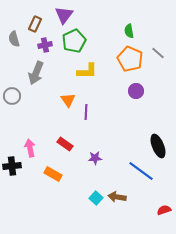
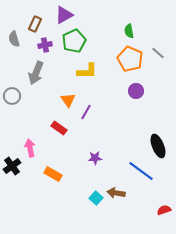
purple triangle: rotated 24 degrees clockwise
purple line: rotated 28 degrees clockwise
red rectangle: moved 6 px left, 16 px up
black cross: rotated 30 degrees counterclockwise
brown arrow: moved 1 px left, 4 px up
